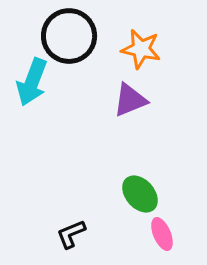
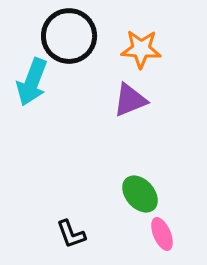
orange star: rotated 9 degrees counterclockwise
black L-shape: rotated 88 degrees counterclockwise
